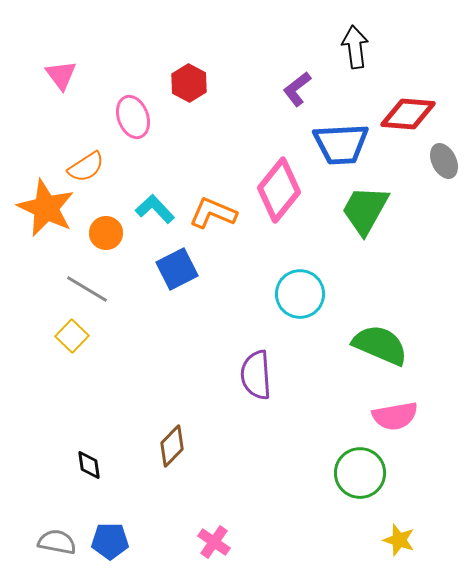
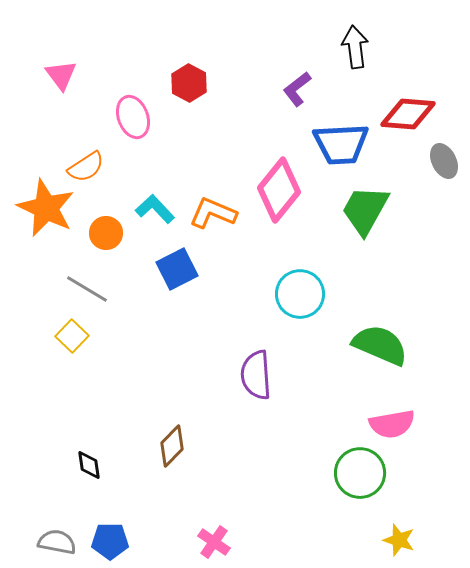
pink semicircle: moved 3 px left, 8 px down
